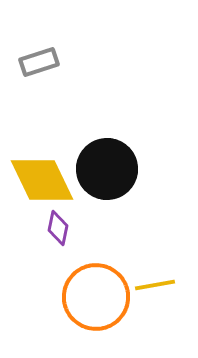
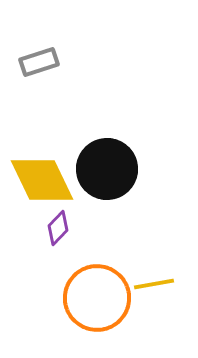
purple diamond: rotated 32 degrees clockwise
yellow line: moved 1 px left, 1 px up
orange circle: moved 1 px right, 1 px down
